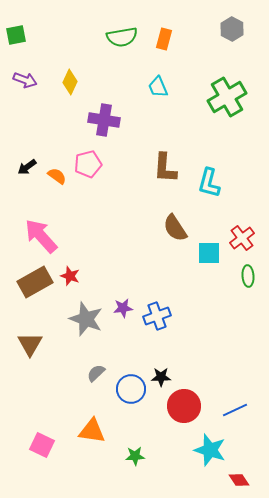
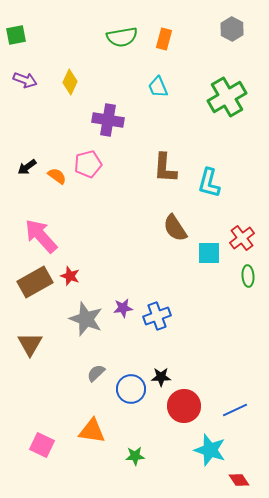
purple cross: moved 4 px right
